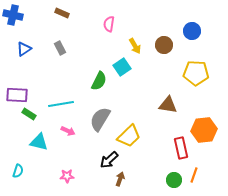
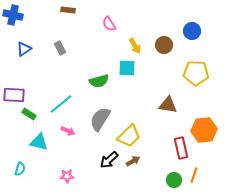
brown rectangle: moved 6 px right, 3 px up; rotated 16 degrees counterclockwise
pink semicircle: rotated 42 degrees counterclockwise
cyan square: moved 5 px right, 1 px down; rotated 36 degrees clockwise
green semicircle: rotated 48 degrees clockwise
purple rectangle: moved 3 px left
cyan line: rotated 30 degrees counterclockwise
cyan semicircle: moved 2 px right, 2 px up
brown arrow: moved 13 px right, 18 px up; rotated 40 degrees clockwise
